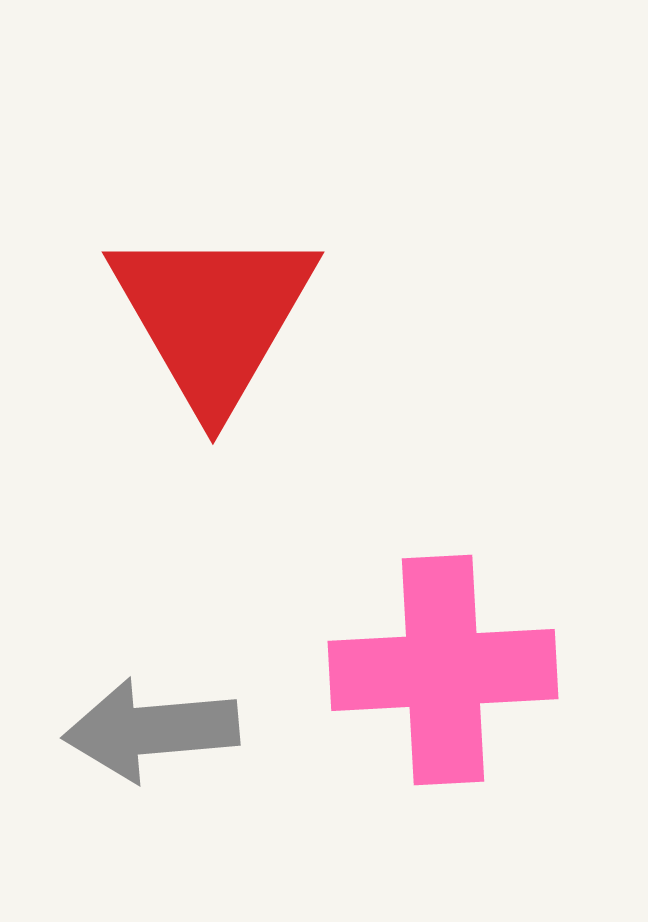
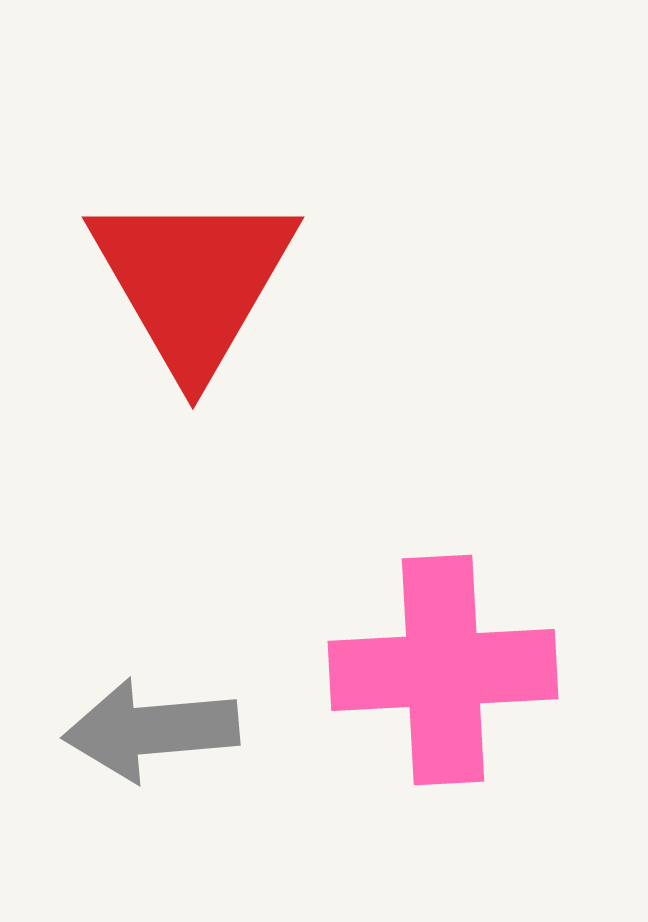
red triangle: moved 20 px left, 35 px up
